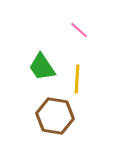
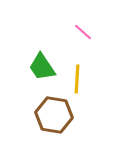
pink line: moved 4 px right, 2 px down
brown hexagon: moved 1 px left, 1 px up
